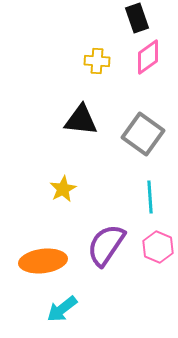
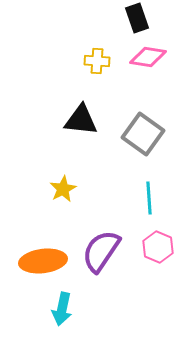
pink diamond: rotated 45 degrees clockwise
cyan line: moved 1 px left, 1 px down
purple semicircle: moved 5 px left, 6 px down
cyan arrow: rotated 40 degrees counterclockwise
